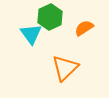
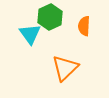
orange semicircle: moved 2 px up; rotated 54 degrees counterclockwise
cyan triangle: moved 1 px left
